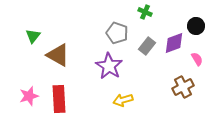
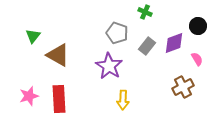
black circle: moved 2 px right
yellow arrow: rotated 72 degrees counterclockwise
